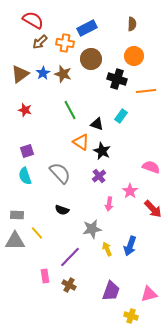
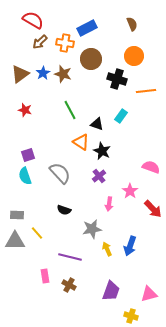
brown semicircle: rotated 24 degrees counterclockwise
purple square: moved 1 px right, 4 px down
black semicircle: moved 2 px right
purple line: rotated 60 degrees clockwise
